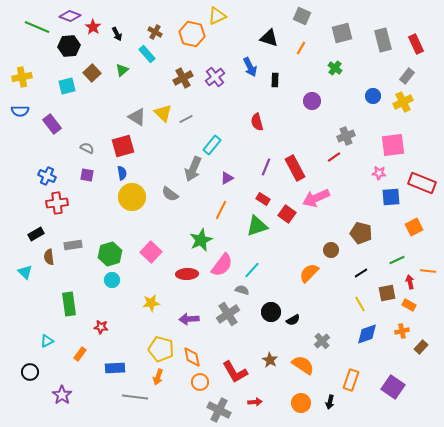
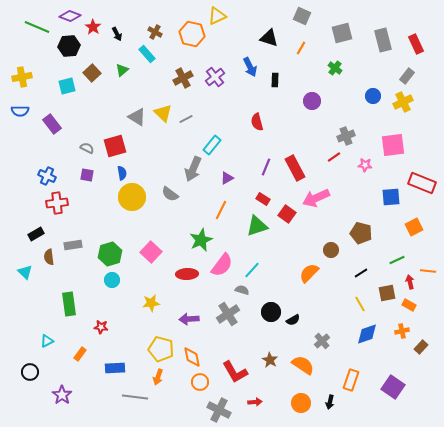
red square at (123, 146): moved 8 px left
pink star at (379, 173): moved 14 px left, 8 px up
